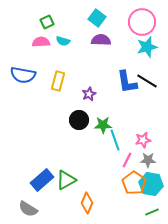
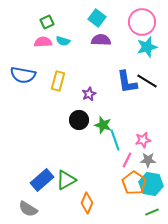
pink semicircle: moved 2 px right
green star: rotated 18 degrees clockwise
